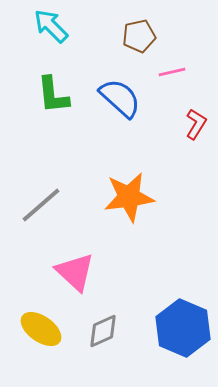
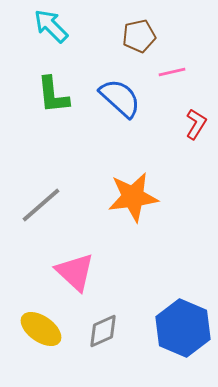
orange star: moved 4 px right
